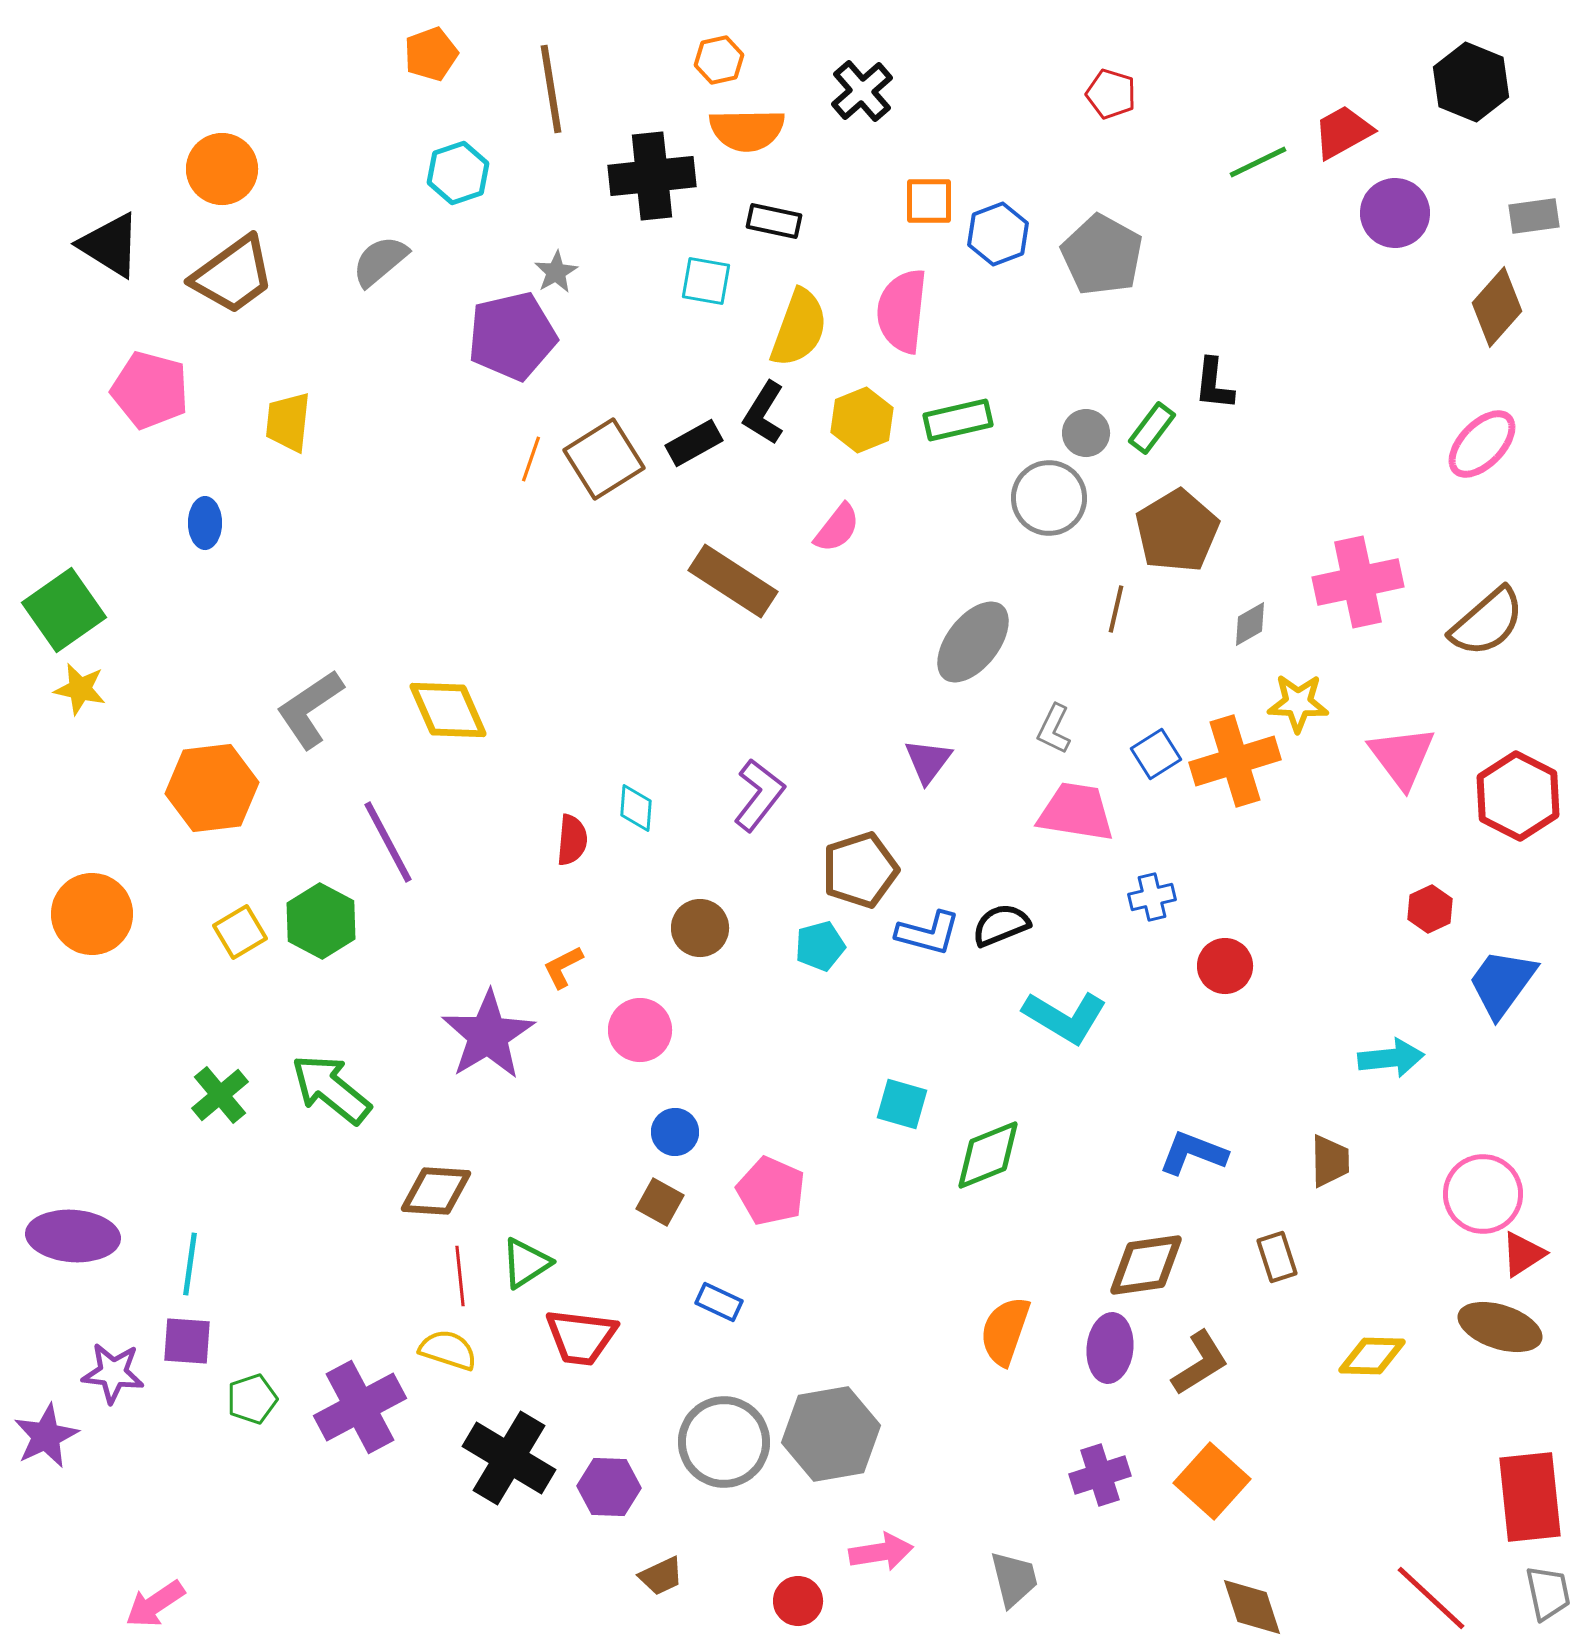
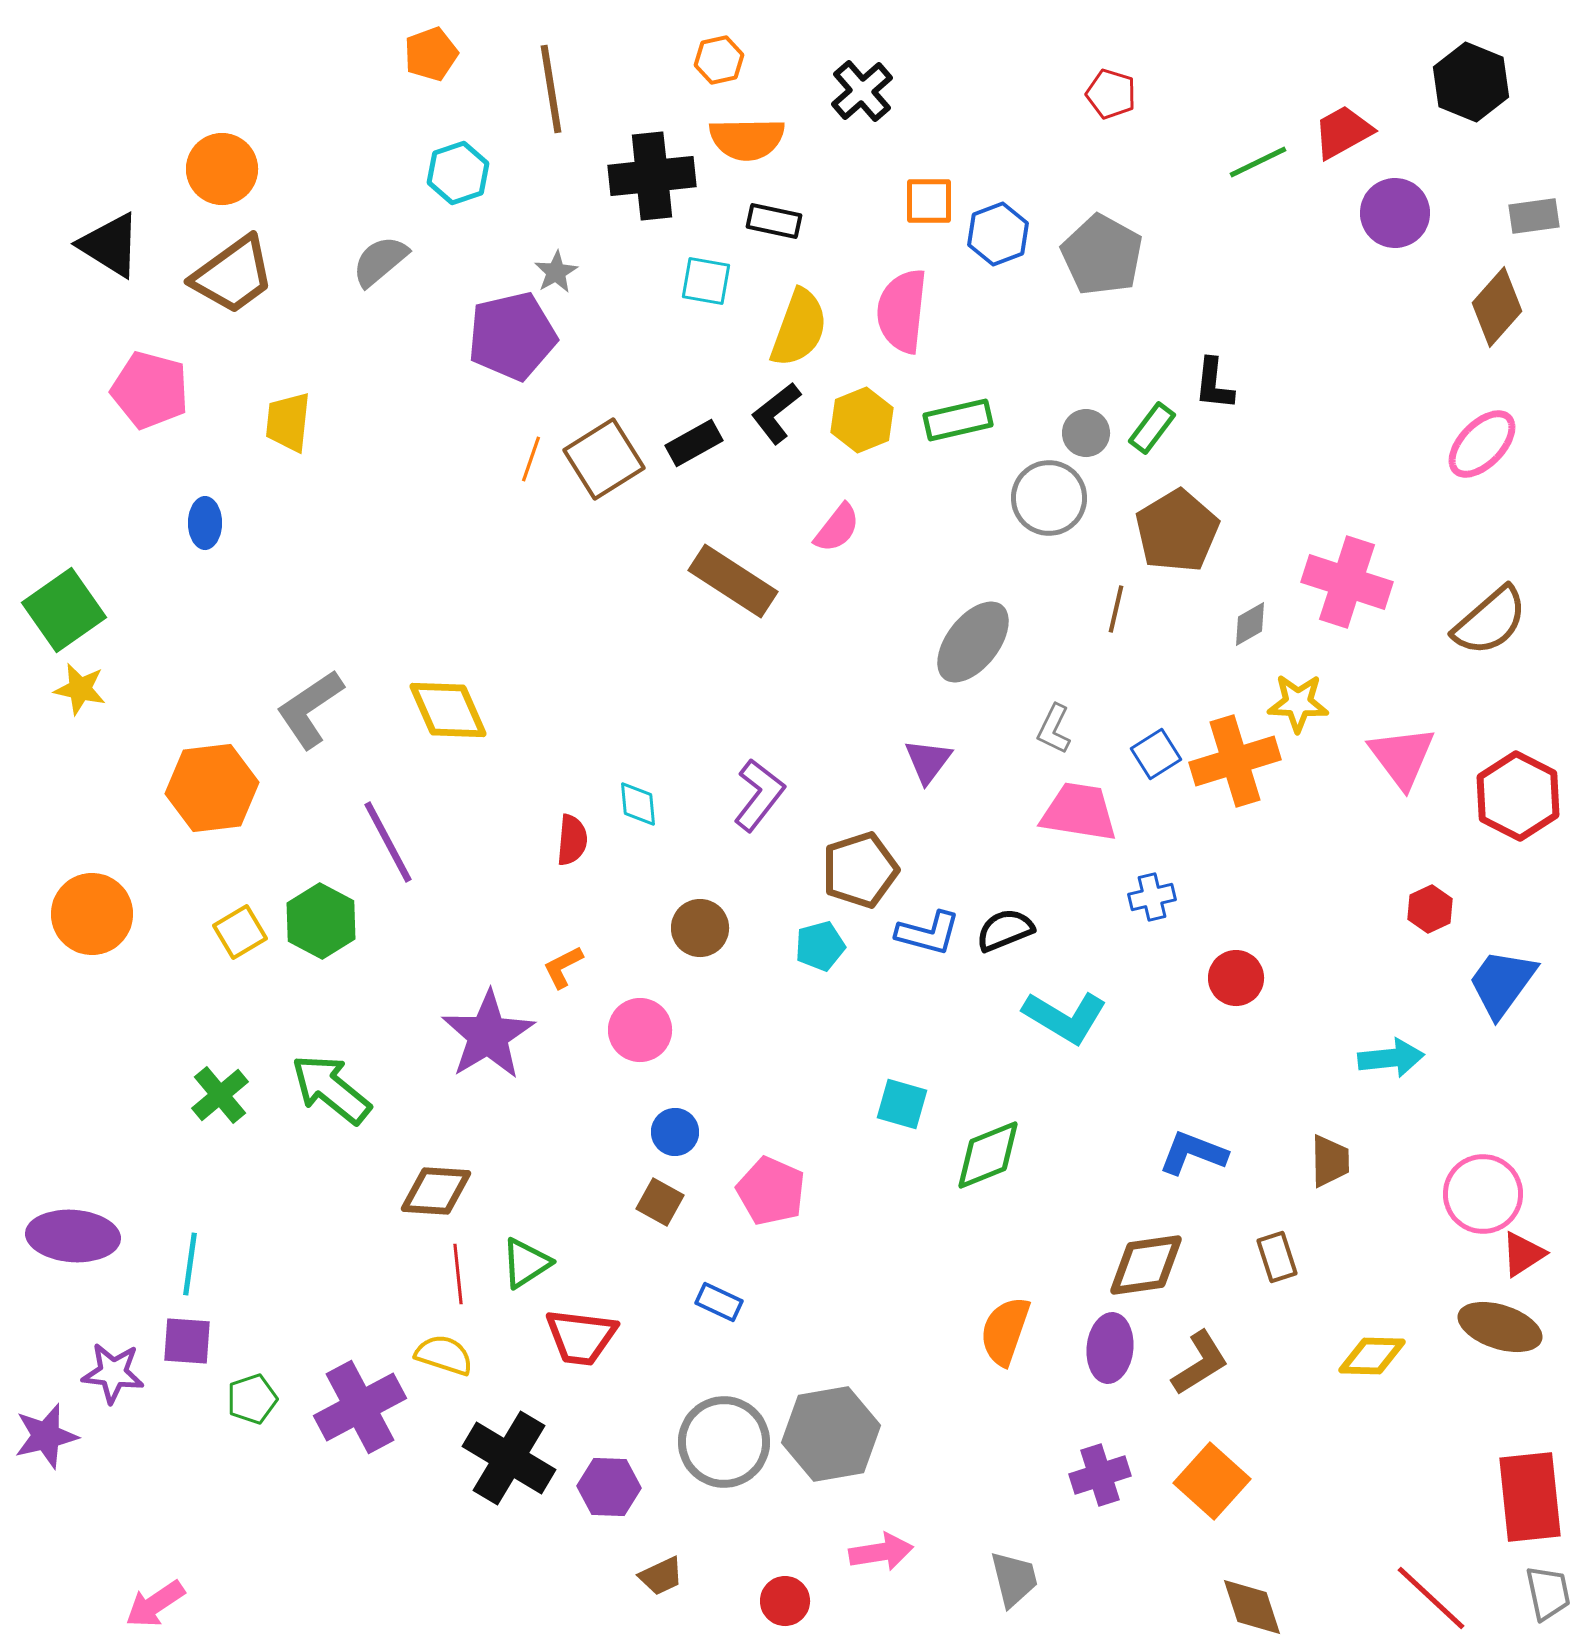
orange semicircle at (747, 130): moved 9 px down
black L-shape at (764, 413): moved 12 px right; rotated 20 degrees clockwise
pink cross at (1358, 582): moved 11 px left; rotated 30 degrees clockwise
brown semicircle at (1487, 622): moved 3 px right, 1 px up
cyan diamond at (636, 808): moved 2 px right, 4 px up; rotated 9 degrees counterclockwise
pink trapezoid at (1076, 812): moved 3 px right
black semicircle at (1001, 925): moved 4 px right, 5 px down
red circle at (1225, 966): moved 11 px right, 12 px down
red line at (460, 1276): moved 2 px left, 2 px up
yellow semicircle at (448, 1350): moved 4 px left, 5 px down
purple star at (46, 1436): rotated 12 degrees clockwise
red circle at (798, 1601): moved 13 px left
